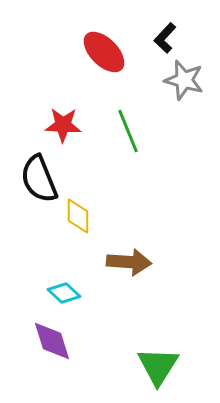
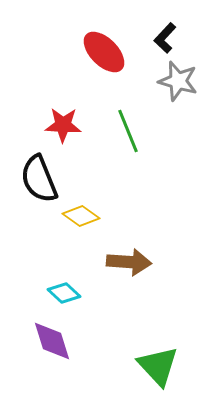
gray star: moved 6 px left, 1 px down
yellow diamond: moved 3 px right; rotated 54 degrees counterclockwise
green triangle: rotated 15 degrees counterclockwise
